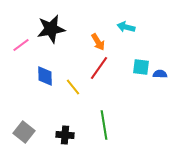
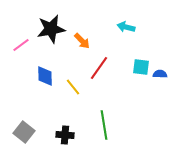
orange arrow: moved 16 px left, 1 px up; rotated 12 degrees counterclockwise
